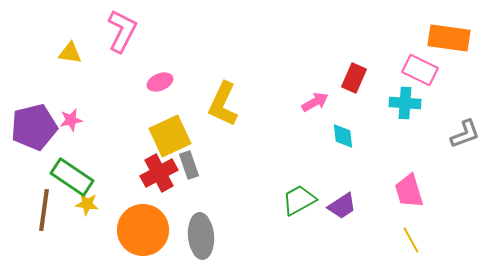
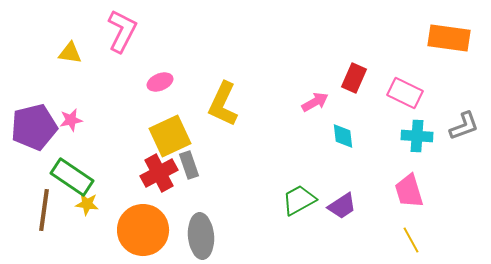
pink rectangle: moved 15 px left, 23 px down
cyan cross: moved 12 px right, 33 px down
gray L-shape: moved 1 px left, 8 px up
